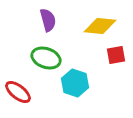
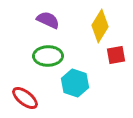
purple semicircle: rotated 50 degrees counterclockwise
yellow diamond: rotated 64 degrees counterclockwise
green ellipse: moved 2 px right, 2 px up; rotated 20 degrees counterclockwise
red ellipse: moved 7 px right, 6 px down
